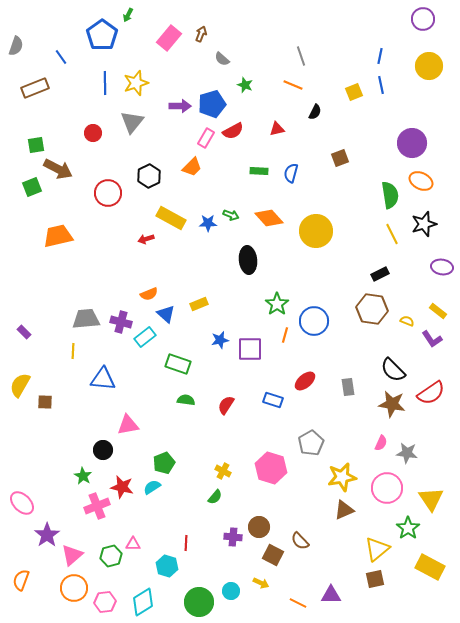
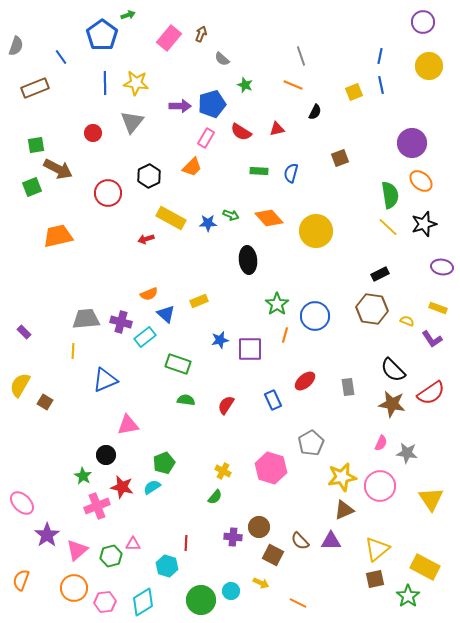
green arrow at (128, 15): rotated 136 degrees counterclockwise
purple circle at (423, 19): moved 3 px down
yellow star at (136, 83): rotated 25 degrees clockwise
red semicircle at (233, 131): moved 8 px right, 1 px down; rotated 60 degrees clockwise
orange ellipse at (421, 181): rotated 15 degrees clockwise
yellow line at (392, 234): moved 4 px left, 7 px up; rotated 20 degrees counterclockwise
yellow rectangle at (199, 304): moved 3 px up
yellow rectangle at (438, 311): moved 3 px up; rotated 18 degrees counterclockwise
blue circle at (314, 321): moved 1 px right, 5 px up
blue triangle at (103, 379): moved 2 px right, 1 px down; rotated 28 degrees counterclockwise
blue rectangle at (273, 400): rotated 48 degrees clockwise
brown square at (45, 402): rotated 28 degrees clockwise
black circle at (103, 450): moved 3 px right, 5 px down
pink circle at (387, 488): moved 7 px left, 2 px up
green star at (408, 528): moved 68 px down
pink triangle at (72, 555): moved 5 px right, 5 px up
yellow rectangle at (430, 567): moved 5 px left
purple triangle at (331, 595): moved 54 px up
green circle at (199, 602): moved 2 px right, 2 px up
